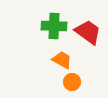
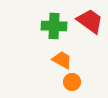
red trapezoid: moved 2 px right, 11 px up
